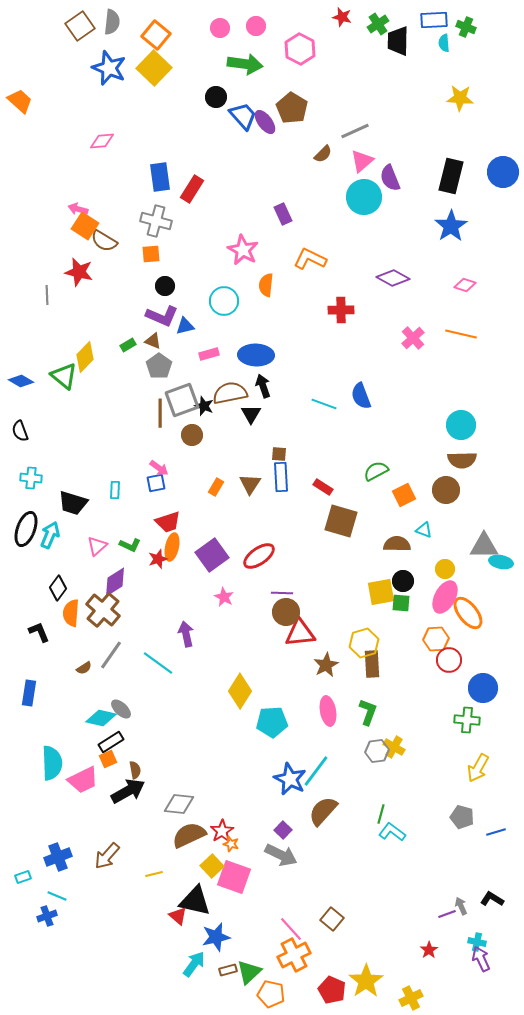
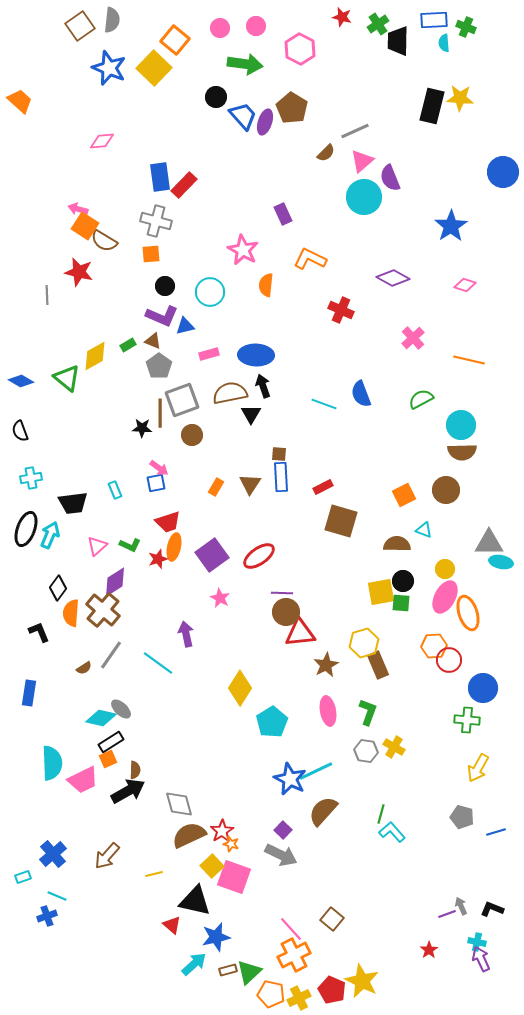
gray semicircle at (112, 22): moved 2 px up
orange square at (156, 35): moved 19 px right, 5 px down
purple ellipse at (265, 122): rotated 55 degrees clockwise
brown semicircle at (323, 154): moved 3 px right, 1 px up
black rectangle at (451, 176): moved 19 px left, 70 px up
red rectangle at (192, 189): moved 8 px left, 4 px up; rotated 12 degrees clockwise
cyan circle at (224, 301): moved 14 px left, 9 px up
red cross at (341, 310): rotated 25 degrees clockwise
orange line at (461, 334): moved 8 px right, 26 px down
yellow diamond at (85, 357): moved 10 px right, 1 px up; rotated 16 degrees clockwise
green triangle at (64, 376): moved 3 px right, 2 px down
blue semicircle at (361, 396): moved 2 px up
black star at (204, 406): moved 62 px left, 22 px down; rotated 18 degrees counterclockwise
brown semicircle at (462, 460): moved 8 px up
green semicircle at (376, 471): moved 45 px right, 72 px up
cyan cross at (31, 478): rotated 15 degrees counterclockwise
red rectangle at (323, 487): rotated 60 degrees counterclockwise
cyan rectangle at (115, 490): rotated 24 degrees counterclockwise
black trapezoid at (73, 503): rotated 24 degrees counterclockwise
gray triangle at (484, 546): moved 5 px right, 3 px up
orange ellipse at (172, 547): moved 2 px right
pink star at (224, 597): moved 4 px left, 1 px down
orange ellipse at (468, 613): rotated 20 degrees clockwise
orange hexagon at (436, 639): moved 2 px left, 7 px down
brown rectangle at (372, 664): moved 6 px right, 1 px down; rotated 20 degrees counterclockwise
yellow diamond at (240, 691): moved 3 px up
cyan pentagon at (272, 722): rotated 28 degrees counterclockwise
gray hexagon at (377, 751): moved 11 px left; rotated 15 degrees clockwise
brown semicircle at (135, 770): rotated 12 degrees clockwise
cyan line at (316, 771): rotated 28 degrees clockwise
gray diamond at (179, 804): rotated 68 degrees clockwise
cyan L-shape at (392, 832): rotated 12 degrees clockwise
blue cross at (58, 857): moved 5 px left, 3 px up; rotated 20 degrees counterclockwise
black L-shape at (492, 899): moved 10 px down; rotated 10 degrees counterclockwise
red triangle at (178, 916): moved 6 px left, 9 px down
cyan arrow at (194, 964): rotated 12 degrees clockwise
yellow star at (366, 981): moved 4 px left; rotated 12 degrees counterclockwise
yellow cross at (411, 998): moved 112 px left
